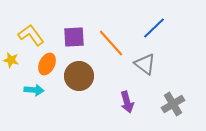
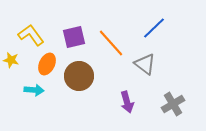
purple square: rotated 10 degrees counterclockwise
